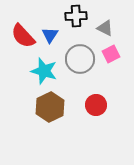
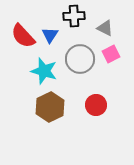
black cross: moved 2 px left
